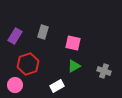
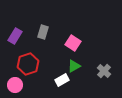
pink square: rotated 21 degrees clockwise
gray cross: rotated 24 degrees clockwise
white rectangle: moved 5 px right, 6 px up
